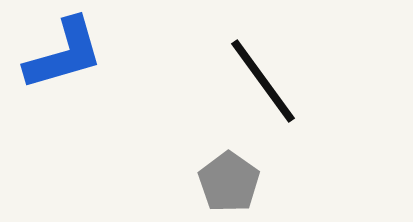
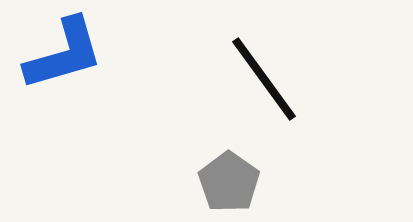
black line: moved 1 px right, 2 px up
